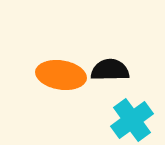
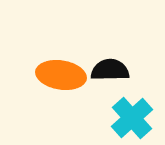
cyan cross: moved 2 px up; rotated 6 degrees counterclockwise
